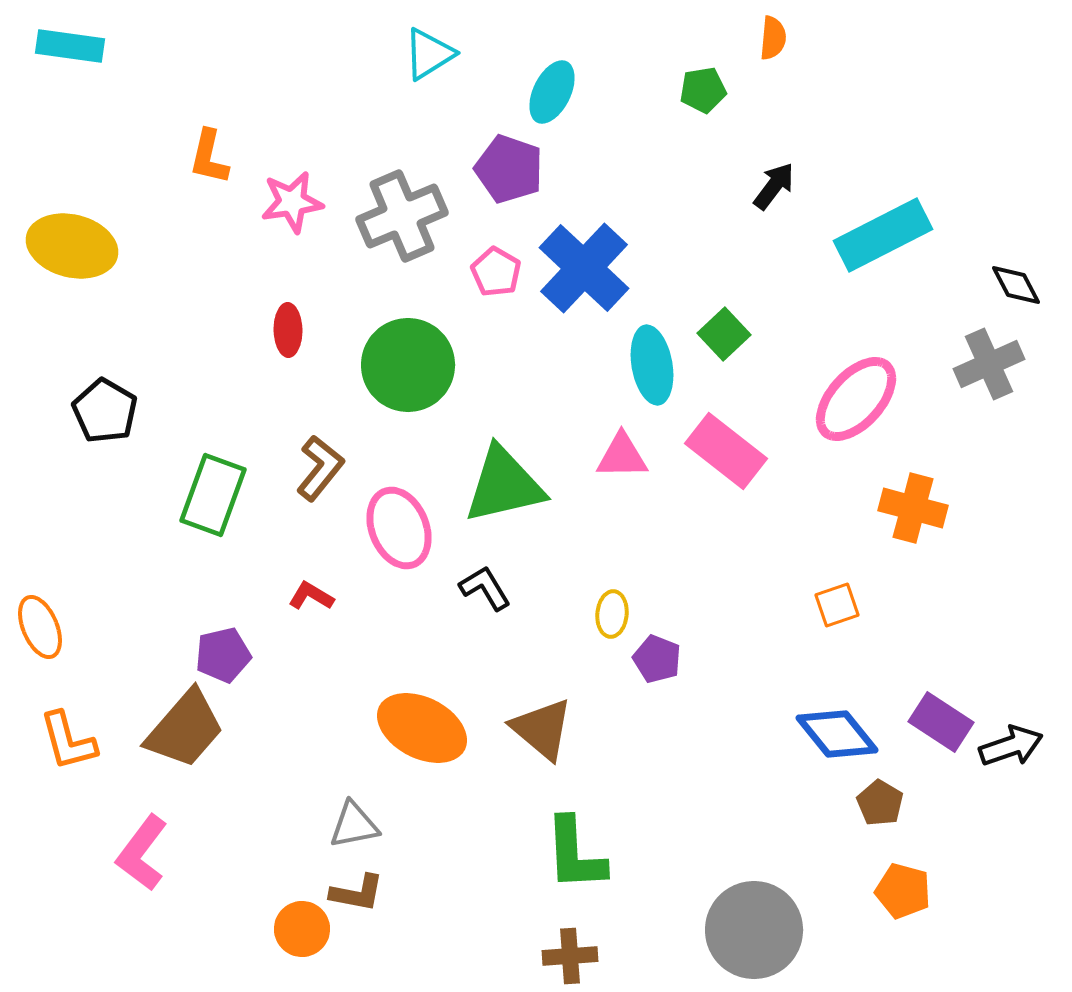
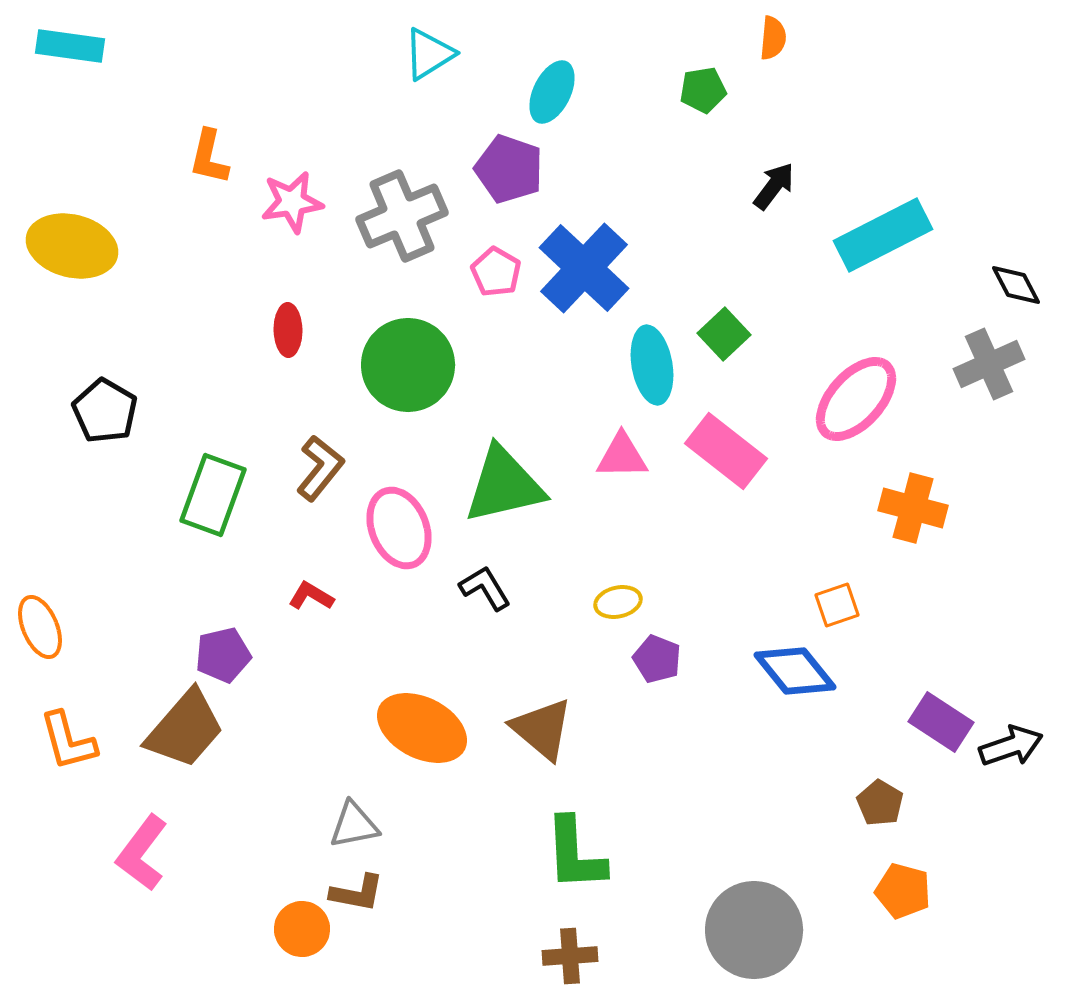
yellow ellipse at (612, 614): moved 6 px right, 12 px up; rotated 72 degrees clockwise
blue diamond at (837, 734): moved 42 px left, 63 px up
